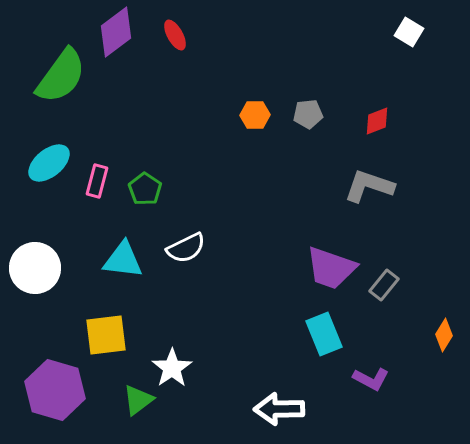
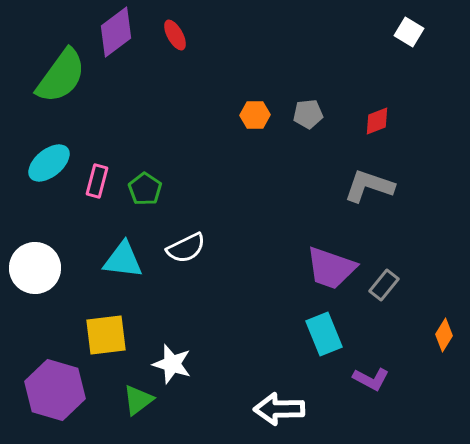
white star: moved 4 px up; rotated 21 degrees counterclockwise
